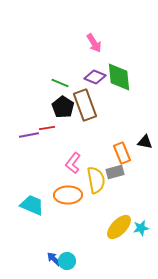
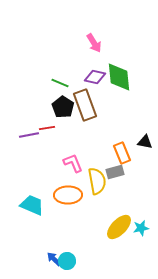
purple diamond: rotated 10 degrees counterclockwise
pink L-shape: rotated 120 degrees clockwise
yellow semicircle: moved 1 px right, 1 px down
